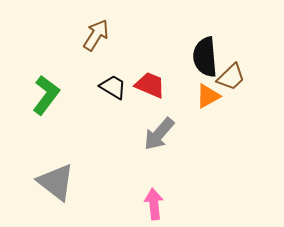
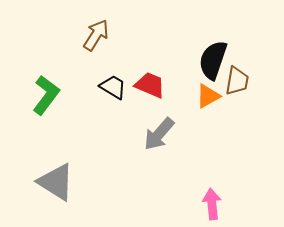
black semicircle: moved 8 px right, 3 px down; rotated 24 degrees clockwise
brown trapezoid: moved 6 px right, 4 px down; rotated 36 degrees counterclockwise
gray triangle: rotated 6 degrees counterclockwise
pink arrow: moved 58 px right
